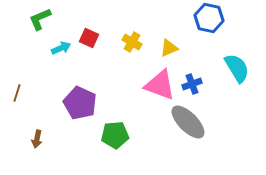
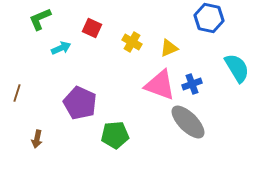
red square: moved 3 px right, 10 px up
